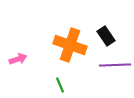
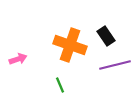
purple line: rotated 12 degrees counterclockwise
